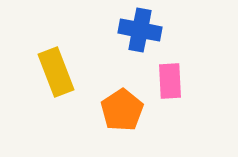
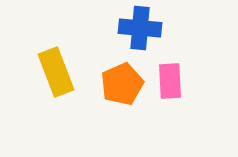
blue cross: moved 2 px up; rotated 6 degrees counterclockwise
orange pentagon: moved 26 px up; rotated 9 degrees clockwise
